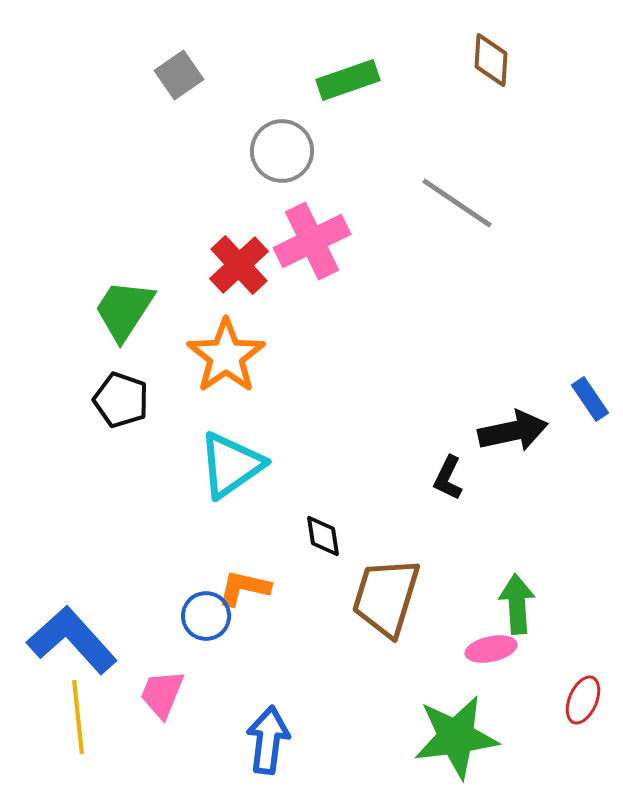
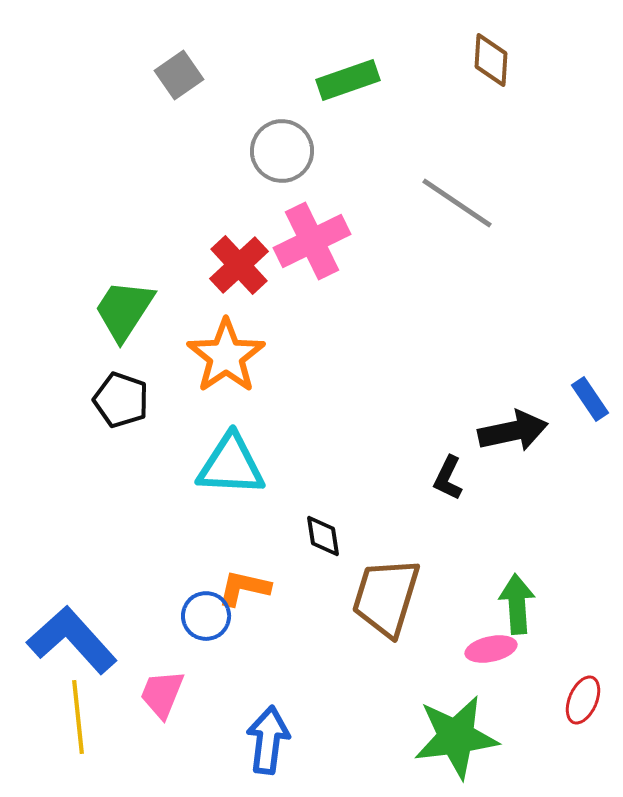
cyan triangle: rotated 38 degrees clockwise
